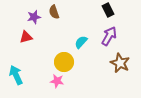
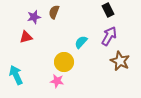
brown semicircle: rotated 40 degrees clockwise
brown star: moved 2 px up
